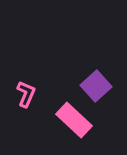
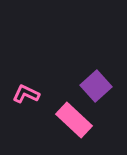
pink L-shape: rotated 88 degrees counterclockwise
